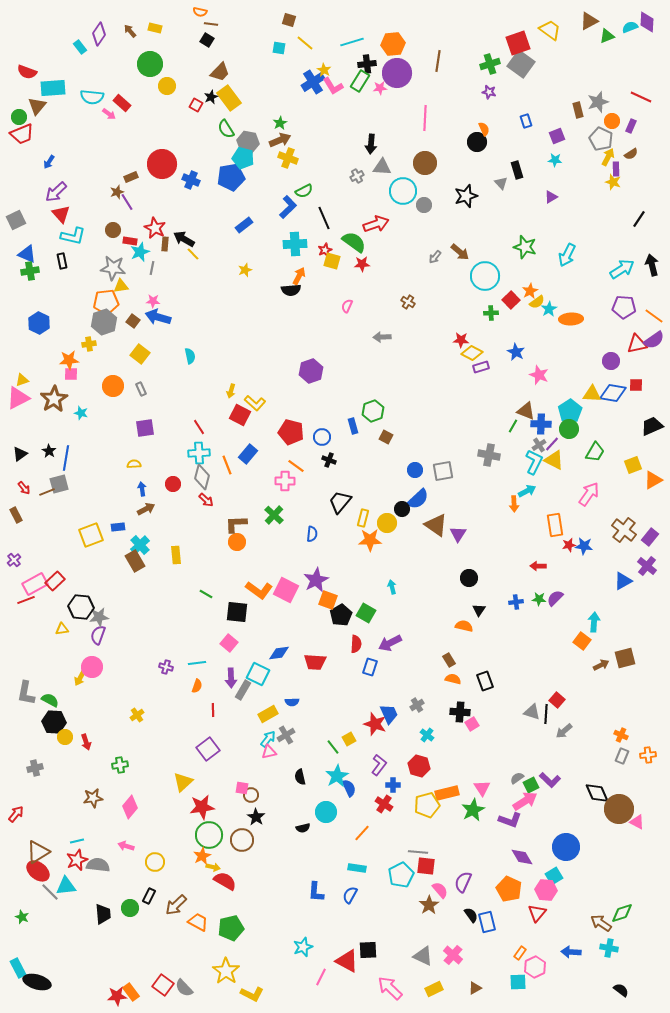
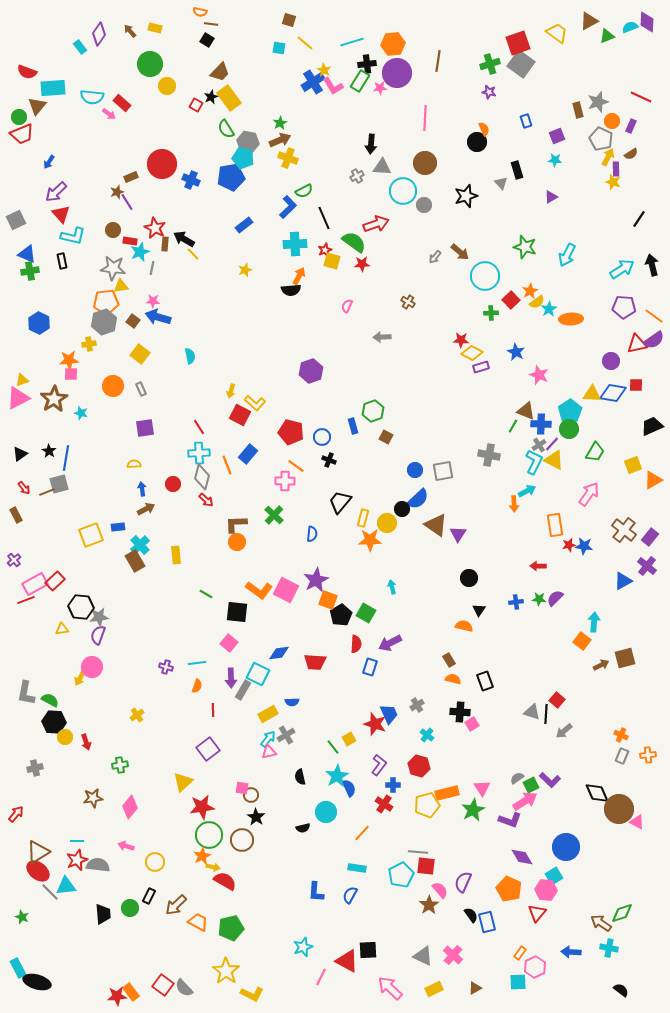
yellow trapezoid at (550, 30): moved 7 px right, 3 px down
cyan line at (77, 841): rotated 16 degrees clockwise
